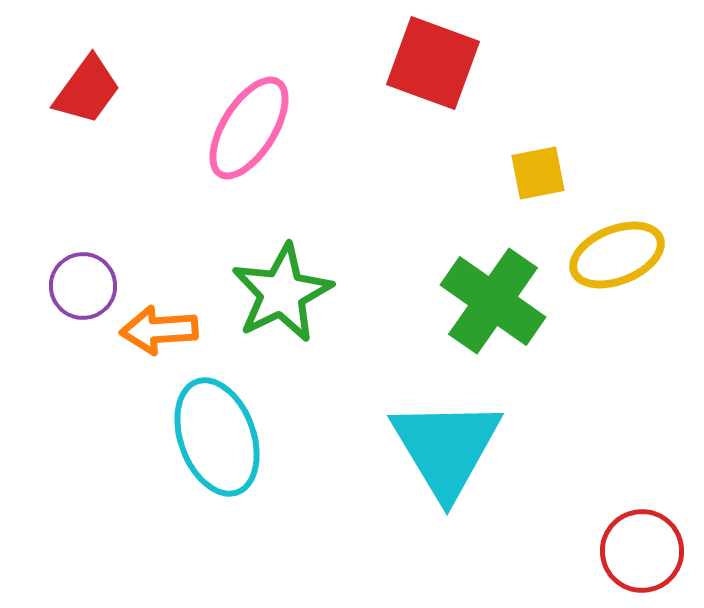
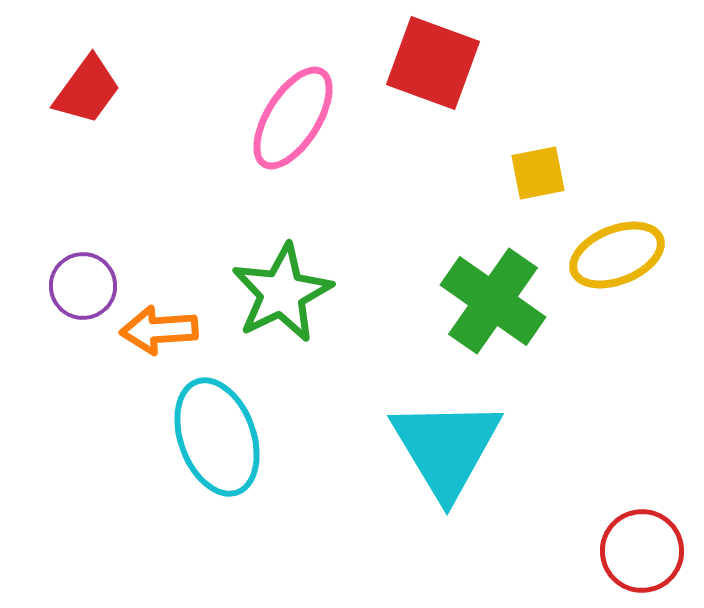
pink ellipse: moved 44 px right, 10 px up
